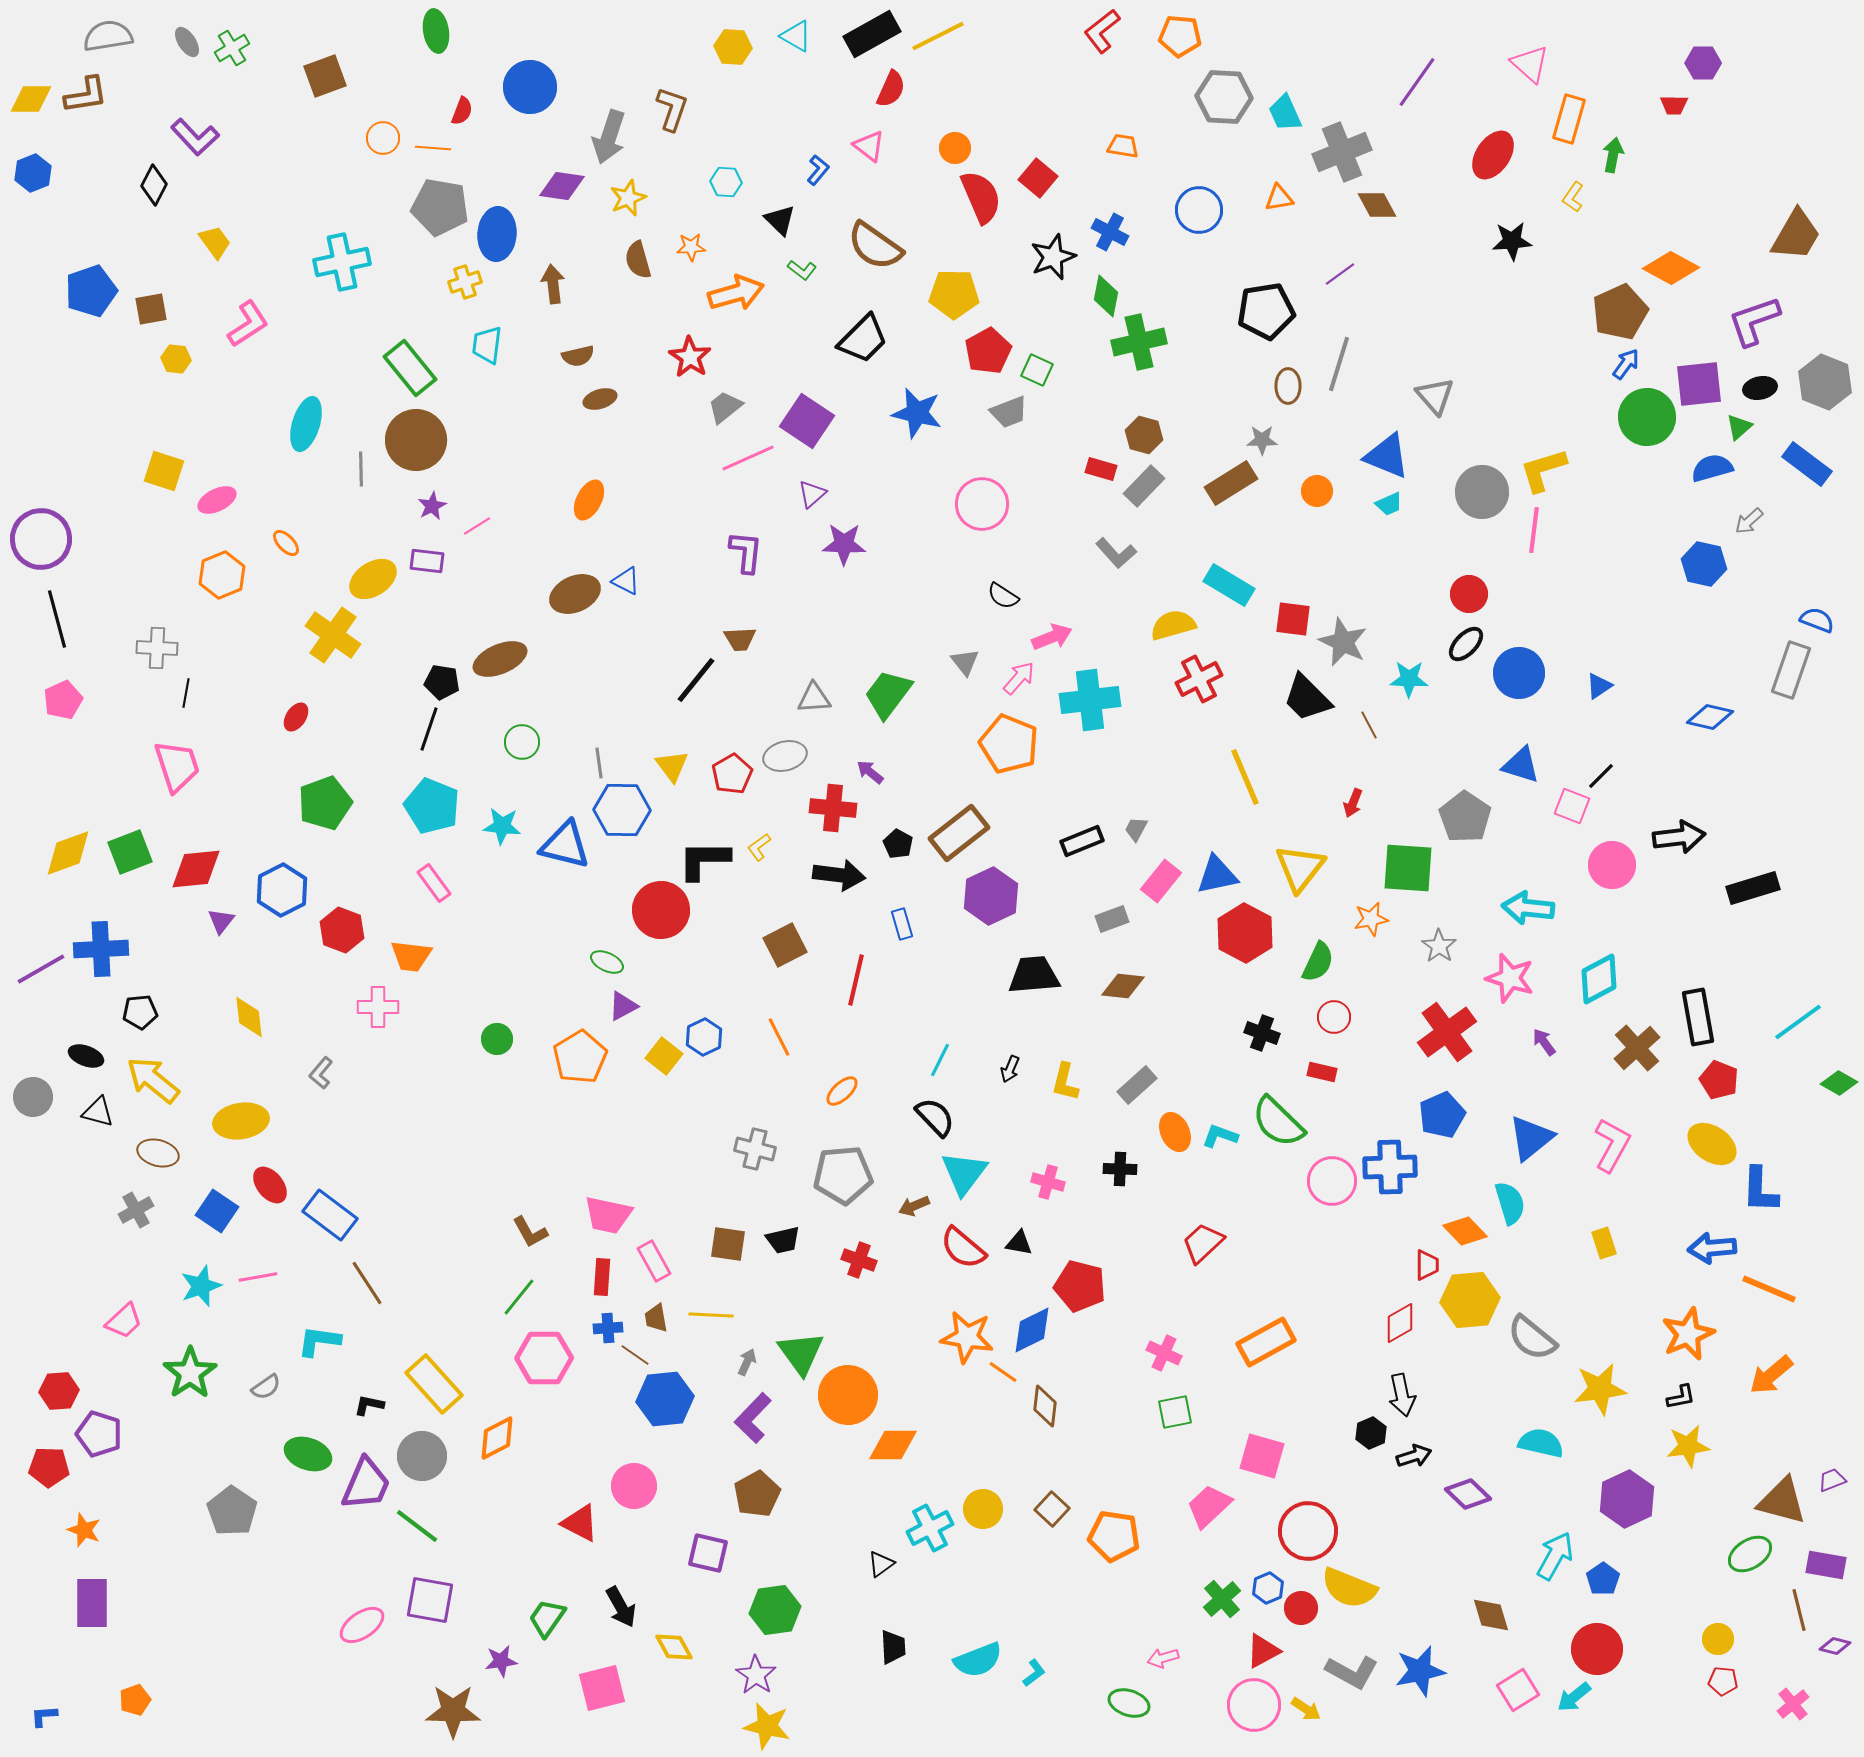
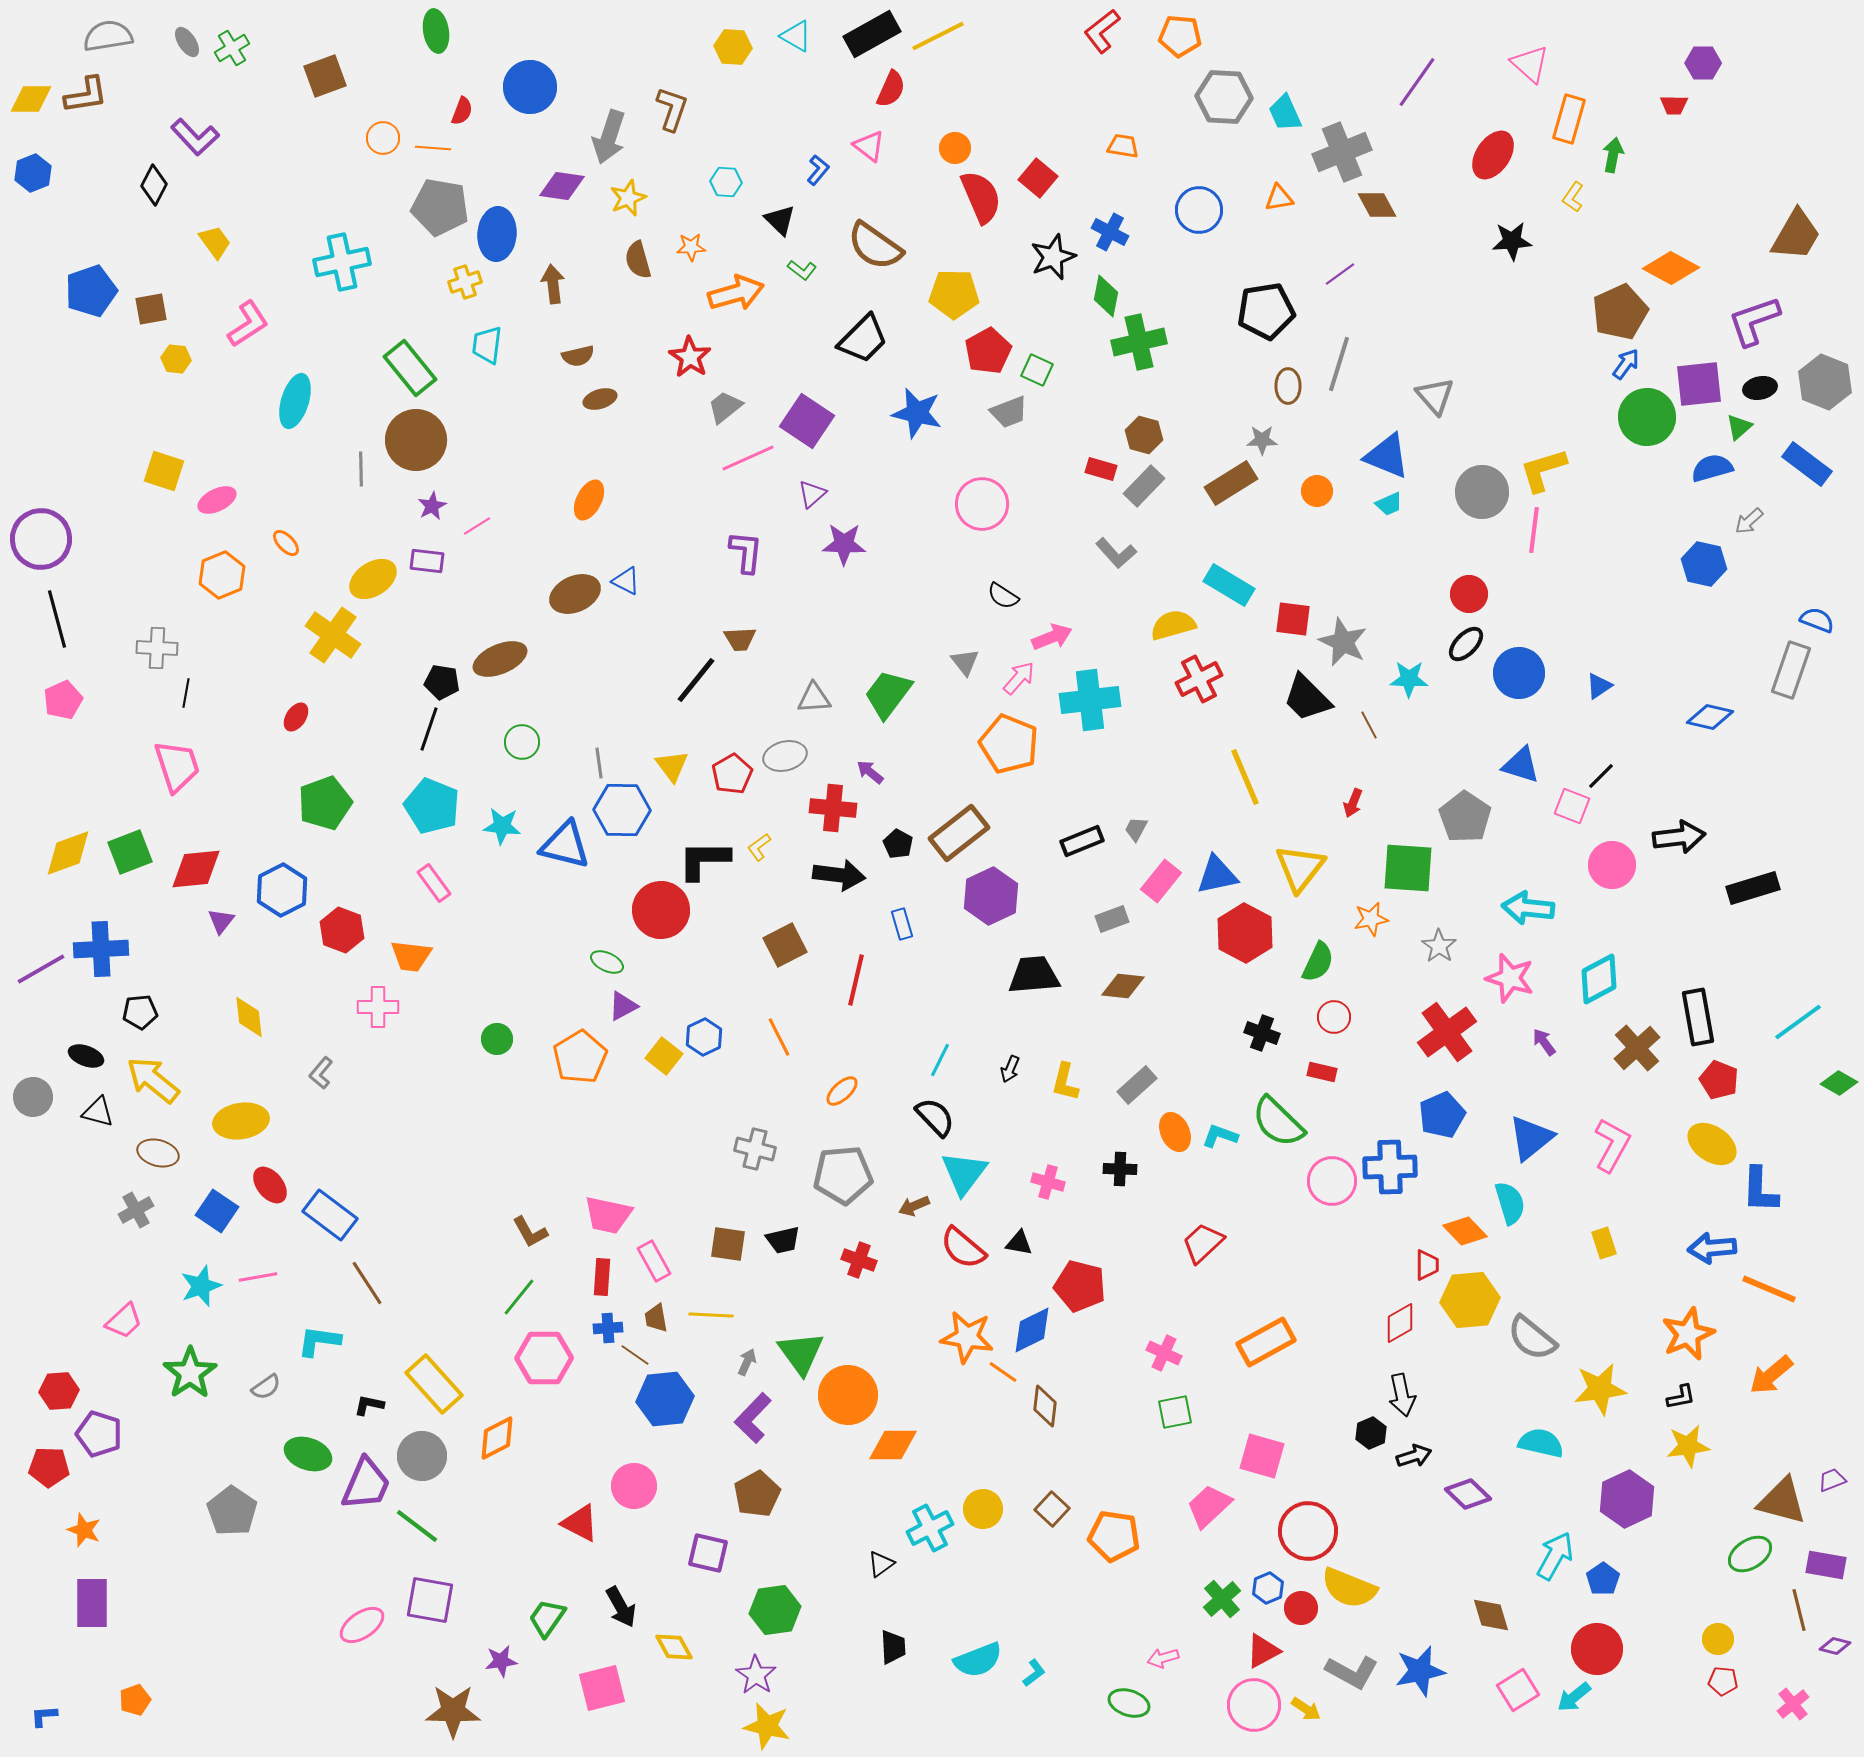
cyan ellipse at (306, 424): moved 11 px left, 23 px up
